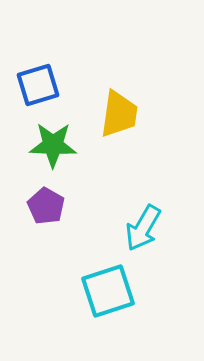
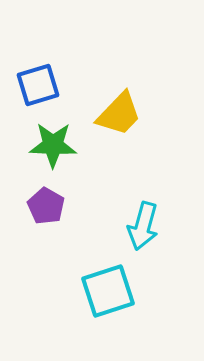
yellow trapezoid: rotated 36 degrees clockwise
cyan arrow: moved 2 px up; rotated 15 degrees counterclockwise
